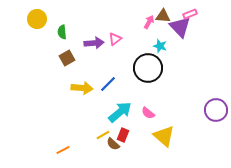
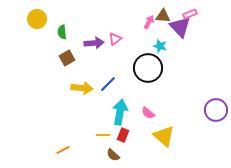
cyan arrow: rotated 40 degrees counterclockwise
yellow line: rotated 32 degrees clockwise
brown semicircle: moved 11 px down
